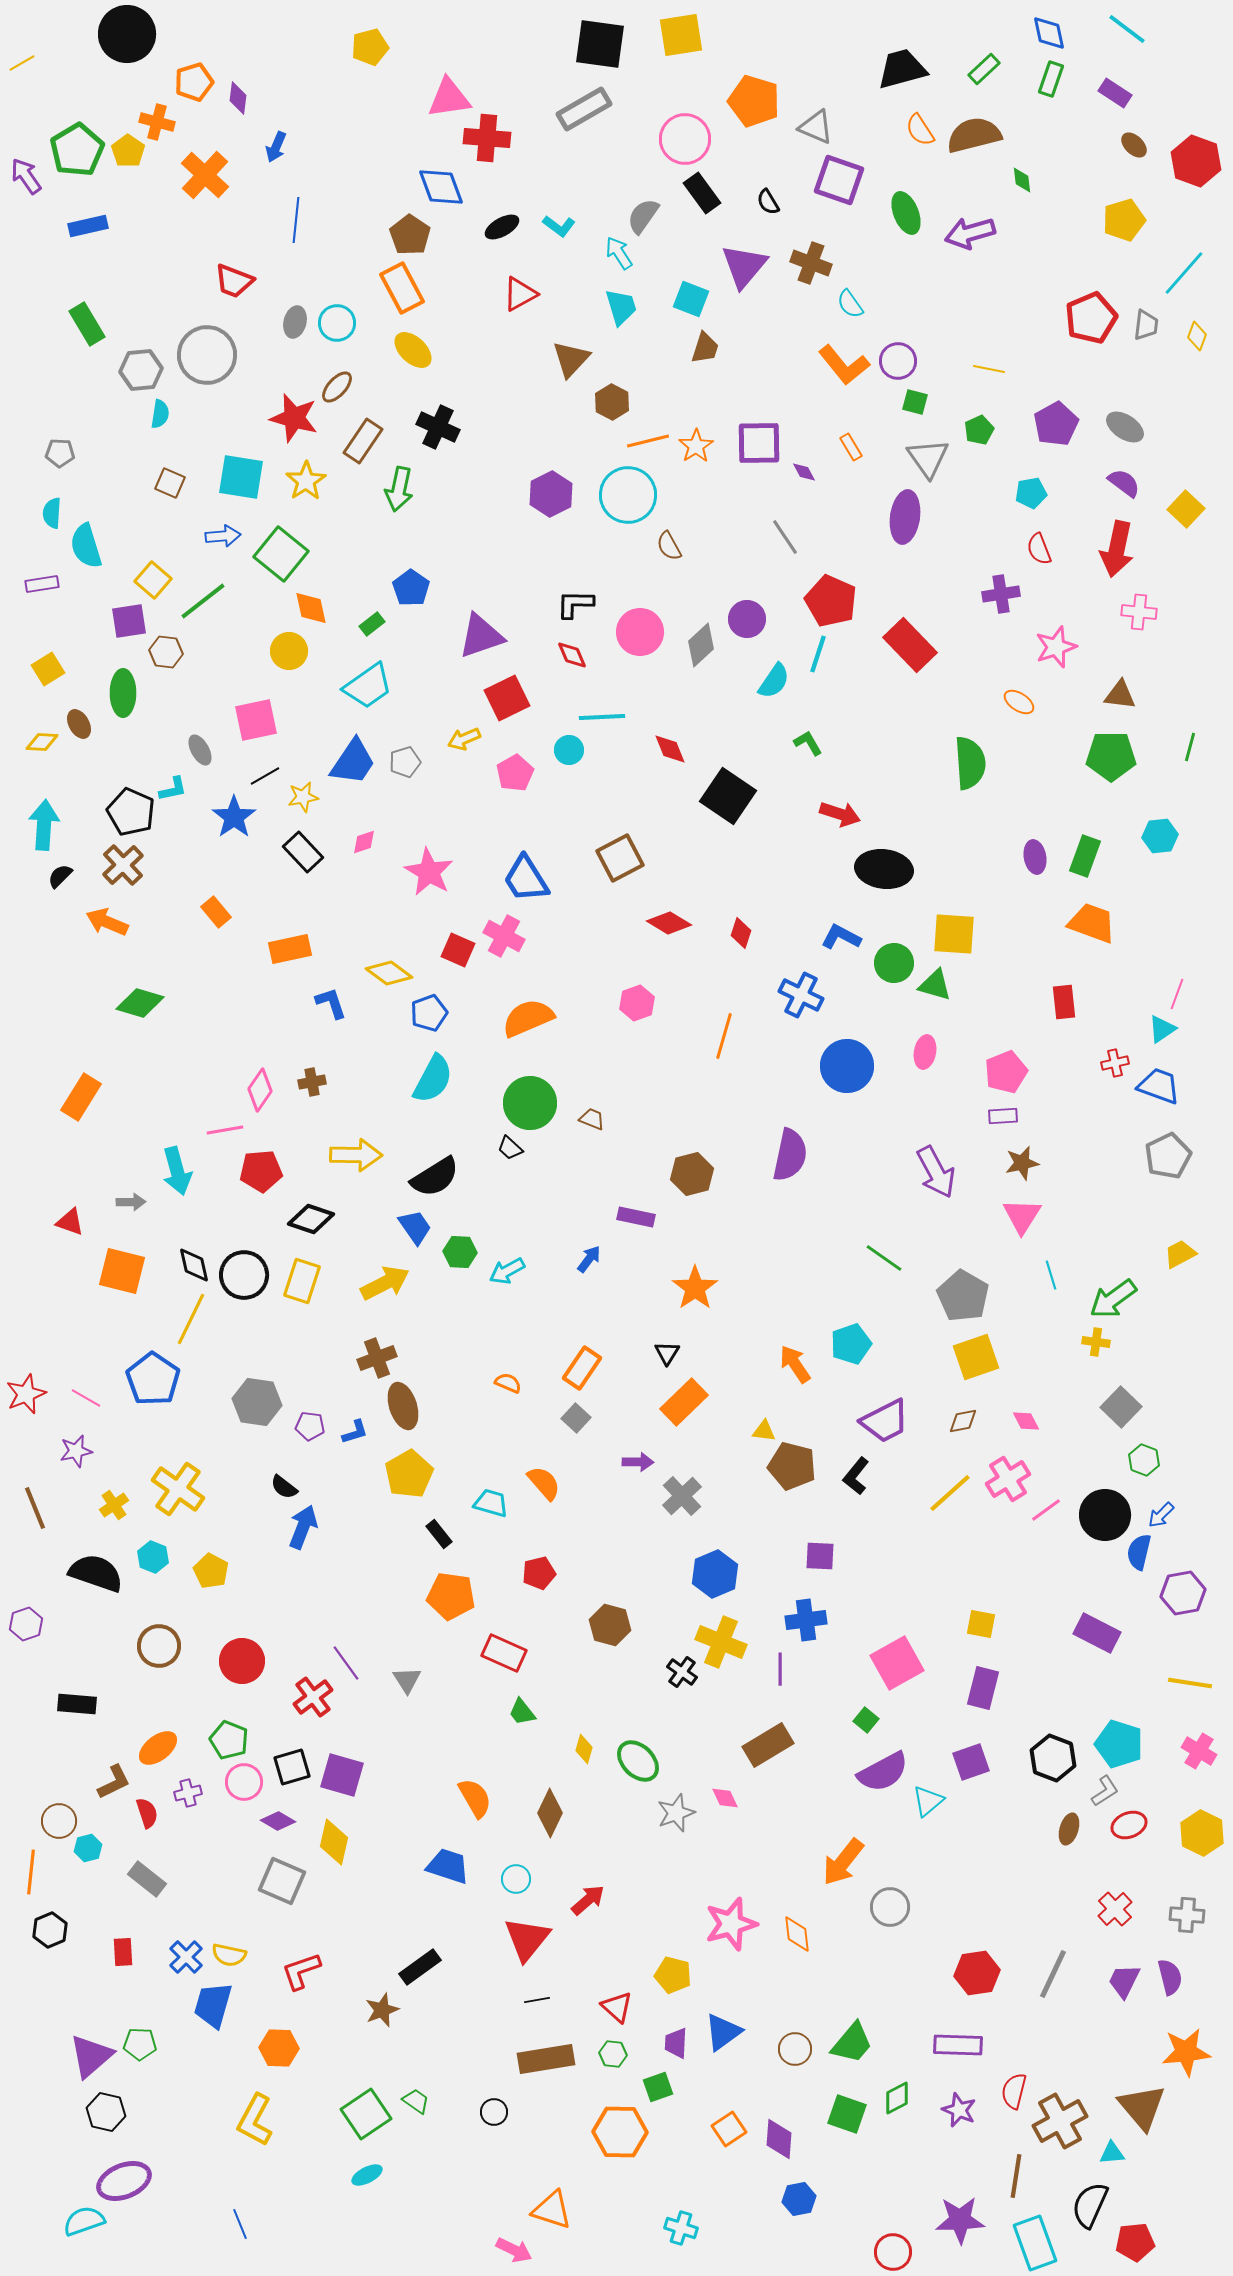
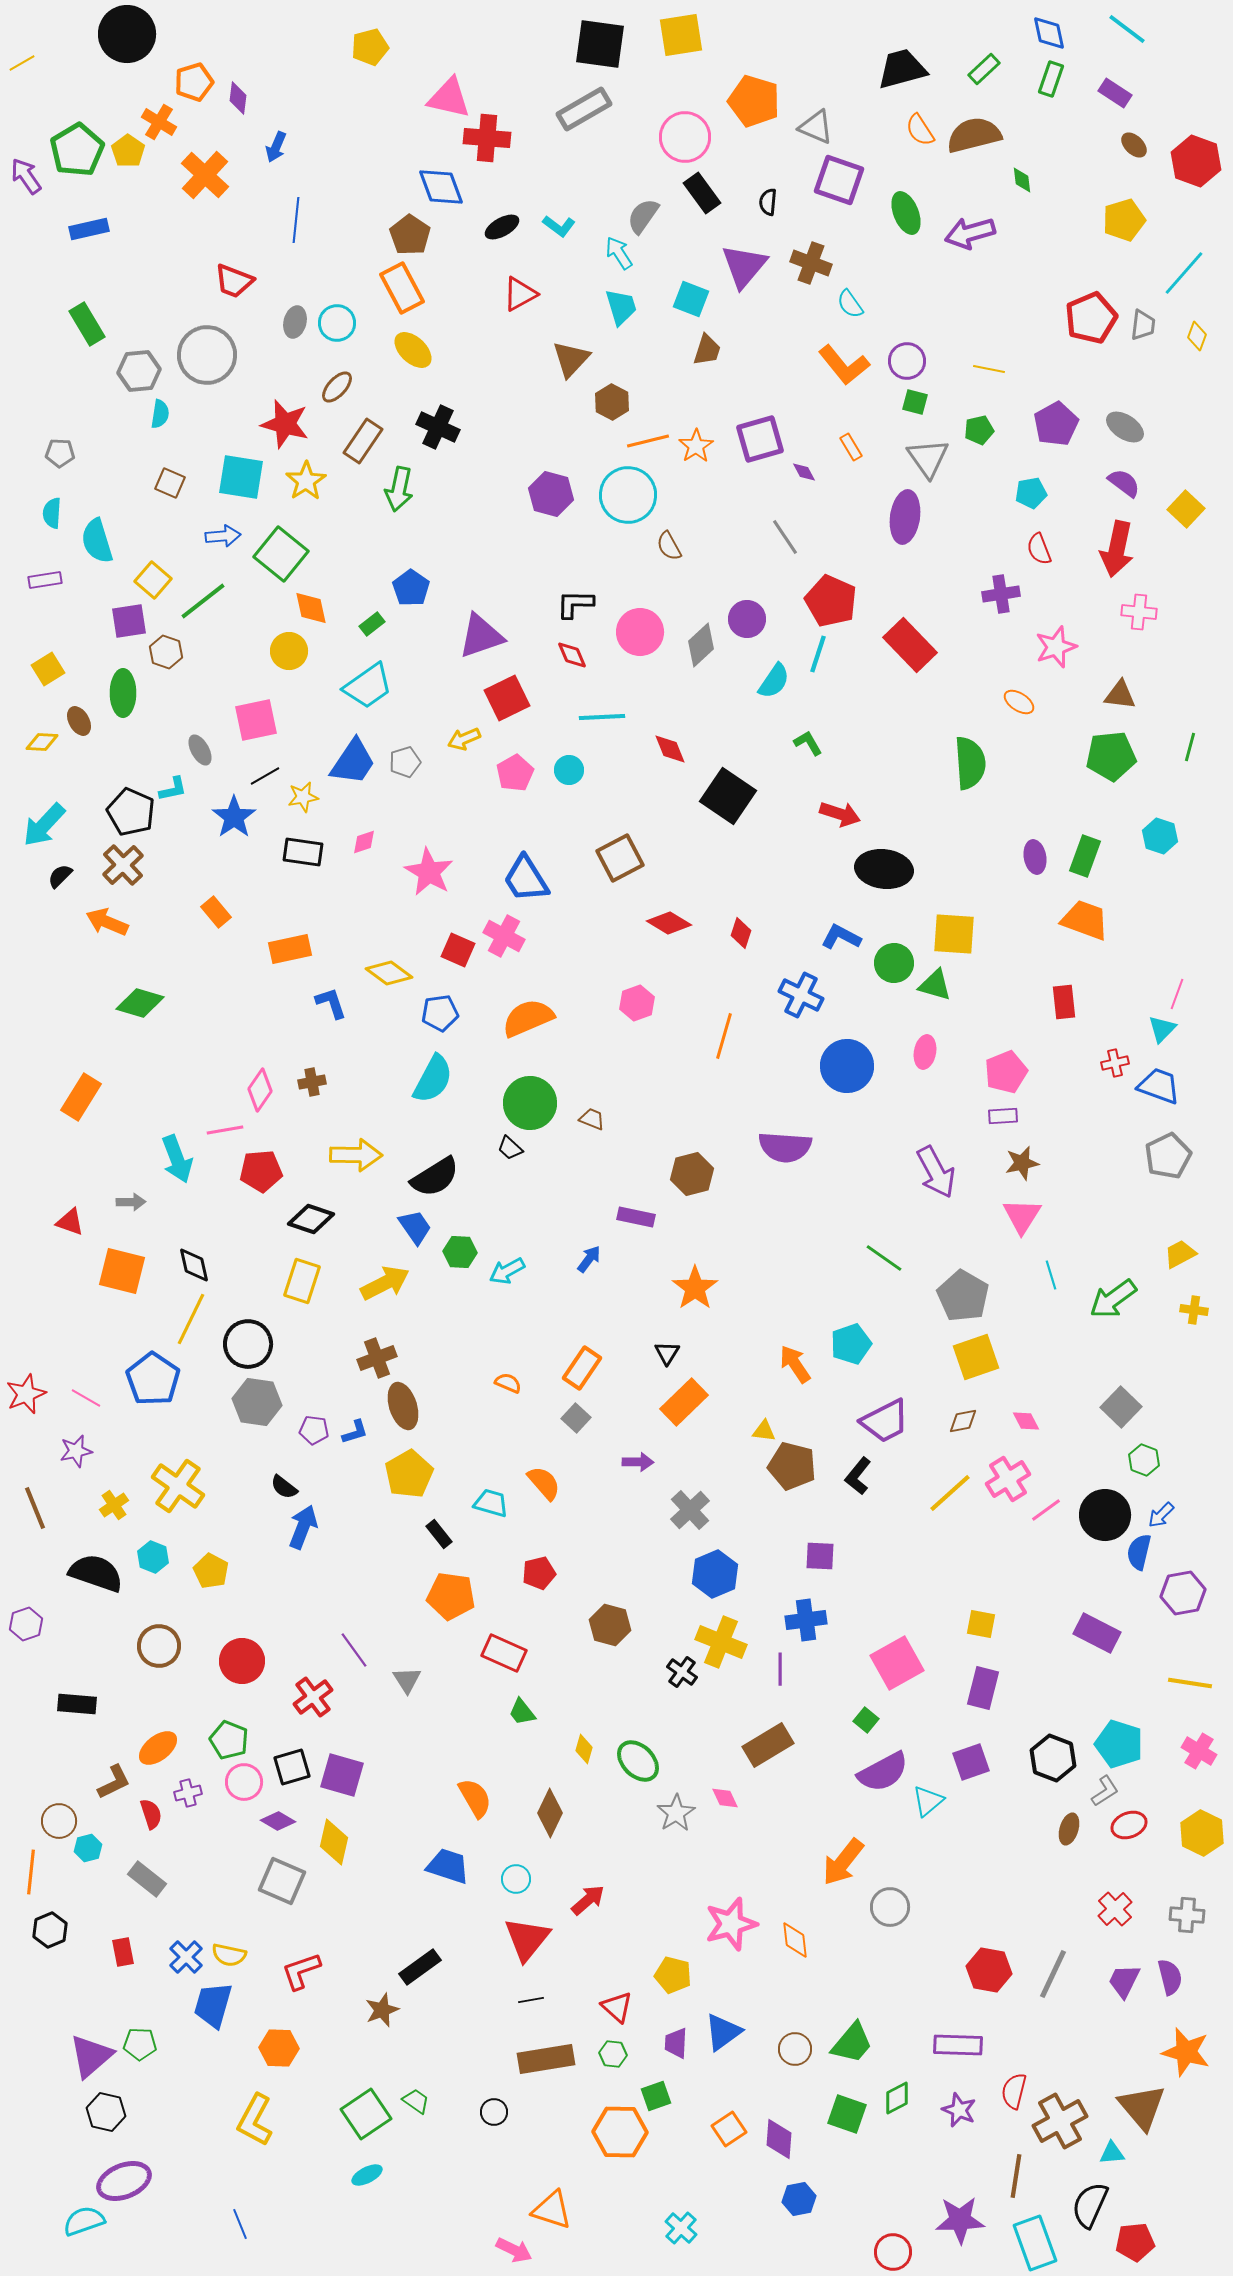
pink triangle at (449, 98): rotated 21 degrees clockwise
orange cross at (157, 122): moved 2 px right; rotated 16 degrees clockwise
pink circle at (685, 139): moved 2 px up
black semicircle at (768, 202): rotated 36 degrees clockwise
blue rectangle at (88, 226): moved 1 px right, 3 px down
gray trapezoid at (1146, 325): moved 3 px left
brown trapezoid at (705, 348): moved 2 px right, 2 px down
purple circle at (898, 361): moved 9 px right
gray hexagon at (141, 370): moved 2 px left, 1 px down
red star at (294, 418): moved 9 px left, 6 px down
green pentagon at (979, 430): rotated 12 degrees clockwise
purple square at (759, 443): moved 1 px right, 4 px up; rotated 15 degrees counterclockwise
purple hexagon at (551, 494): rotated 18 degrees counterclockwise
cyan semicircle at (86, 546): moved 11 px right, 5 px up
purple rectangle at (42, 584): moved 3 px right, 4 px up
brown hexagon at (166, 652): rotated 12 degrees clockwise
brown ellipse at (79, 724): moved 3 px up
cyan circle at (569, 750): moved 20 px down
green pentagon at (1111, 756): rotated 6 degrees counterclockwise
cyan arrow at (44, 825): rotated 141 degrees counterclockwise
cyan hexagon at (1160, 836): rotated 24 degrees clockwise
black rectangle at (303, 852): rotated 39 degrees counterclockwise
orange trapezoid at (1092, 923): moved 7 px left, 3 px up
blue pentagon at (429, 1013): moved 11 px right; rotated 12 degrees clockwise
cyan triangle at (1162, 1029): rotated 12 degrees counterclockwise
purple semicircle at (790, 1155): moved 5 px left, 8 px up; rotated 82 degrees clockwise
cyan arrow at (177, 1171): moved 12 px up; rotated 6 degrees counterclockwise
black circle at (244, 1275): moved 4 px right, 69 px down
yellow cross at (1096, 1342): moved 98 px right, 32 px up
purple pentagon at (310, 1426): moved 4 px right, 4 px down
black L-shape at (856, 1476): moved 2 px right
yellow cross at (178, 1489): moved 3 px up
gray cross at (682, 1496): moved 8 px right, 14 px down
purple line at (346, 1663): moved 8 px right, 13 px up
red semicircle at (147, 1813): moved 4 px right, 1 px down
gray star at (676, 1813): rotated 12 degrees counterclockwise
orange diamond at (797, 1934): moved 2 px left, 6 px down
red rectangle at (123, 1952): rotated 8 degrees counterclockwise
red hexagon at (977, 1973): moved 12 px right, 3 px up; rotated 18 degrees clockwise
black line at (537, 2000): moved 6 px left
orange star at (1186, 2052): rotated 21 degrees clockwise
green square at (658, 2087): moved 2 px left, 9 px down
cyan cross at (681, 2228): rotated 24 degrees clockwise
